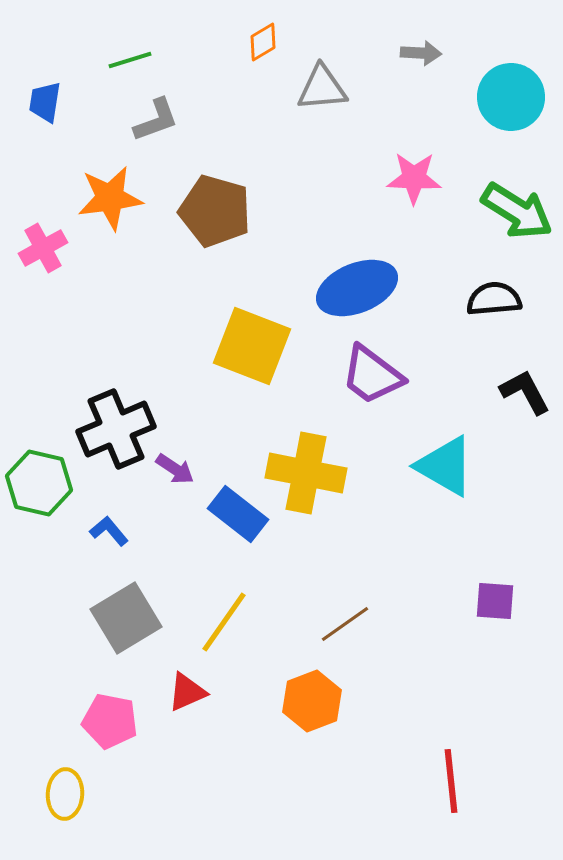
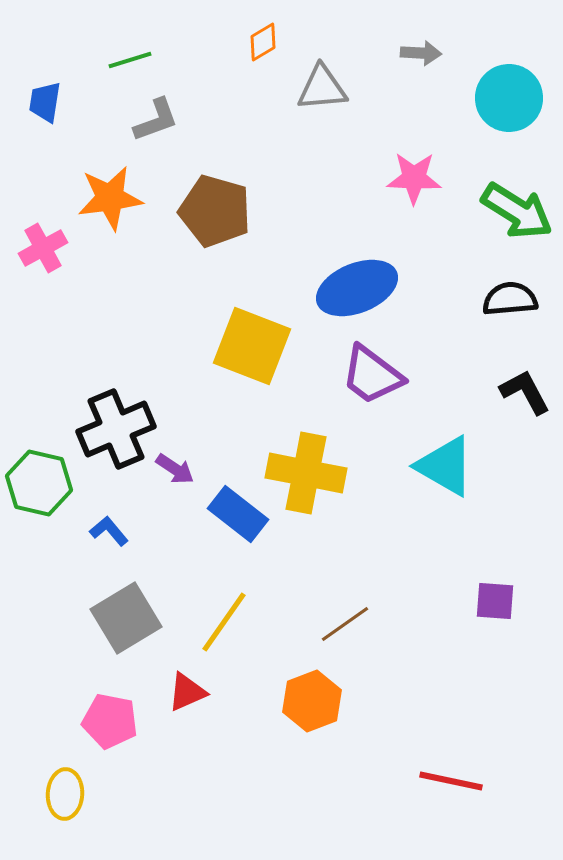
cyan circle: moved 2 px left, 1 px down
black semicircle: moved 16 px right
red line: rotated 72 degrees counterclockwise
